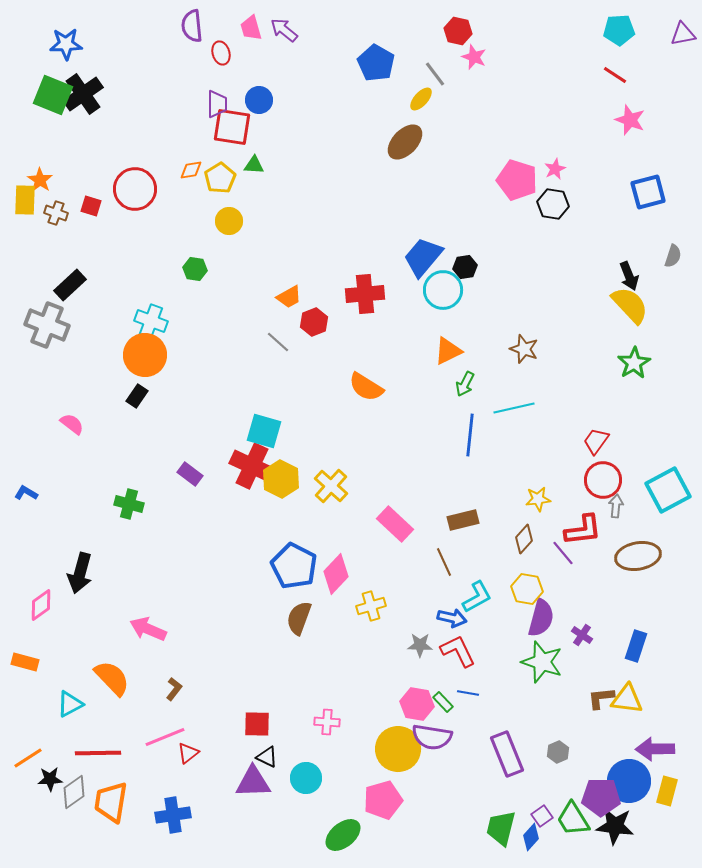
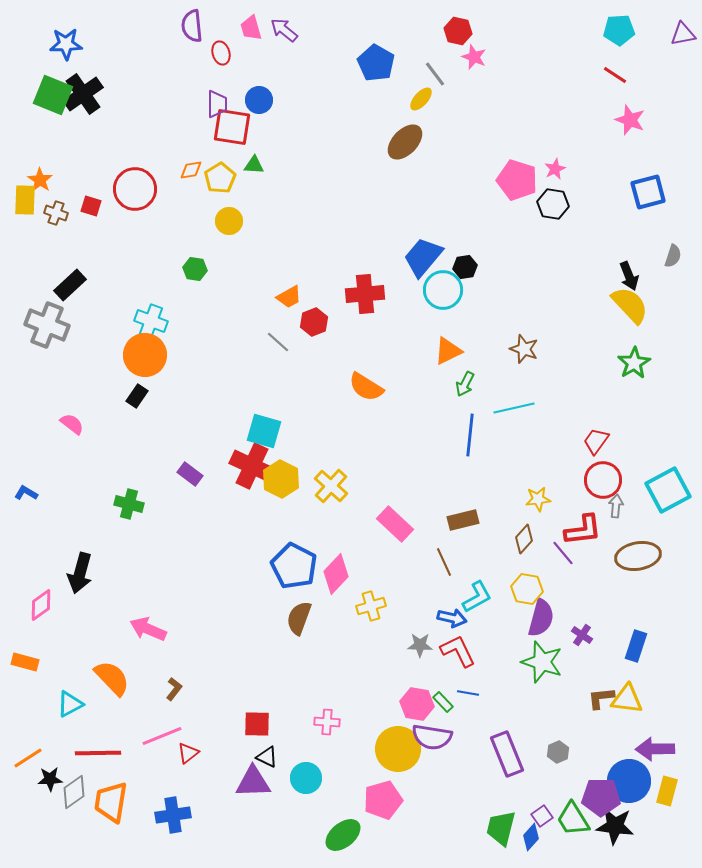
pink line at (165, 737): moved 3 px left, 1 px up
